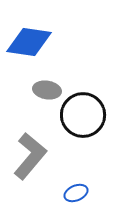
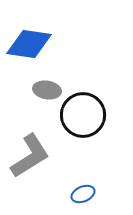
blue diamond: moved 2 px down
gray L-shape: rotated 18 degrees clockwise
blue ellipse: moved 7 px right, 1 px down
